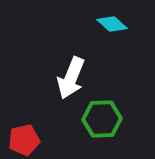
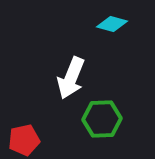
cyan diamond: rotated 28 degrees counterclockwise
